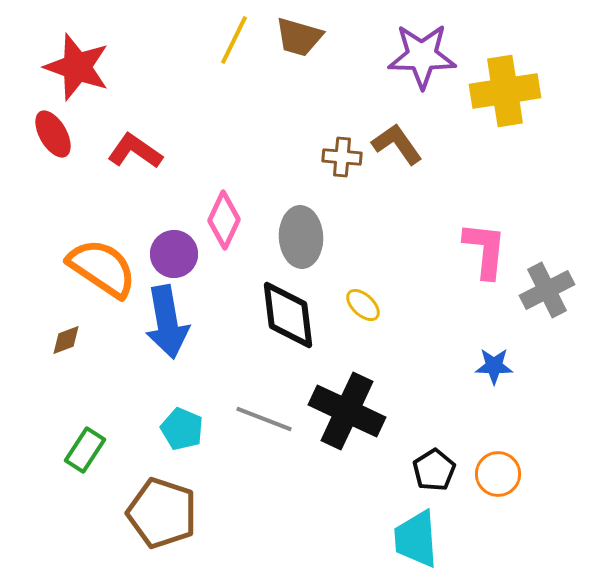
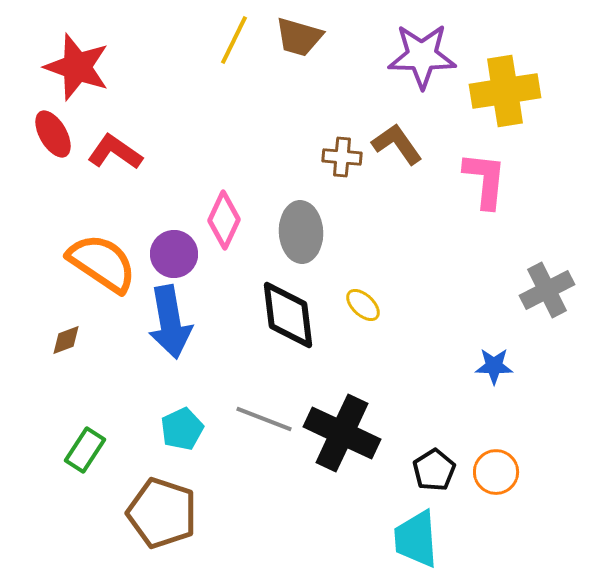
red L-shape: moved 20 px left, 1 px down
gray ellipse: moved 5 px up
pink L-shape: moved 70 px up
orange semicircle: moved 5 px up
blue arrow: moved 3 px right
black cross: moved 5 px left, 22 px down
cyan pentagon: rotated 24 degrees clockwise
orange circle: moved 2 px left, 2 px up
